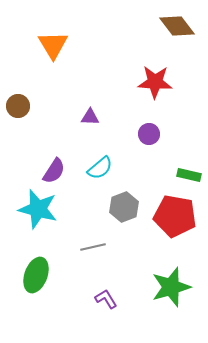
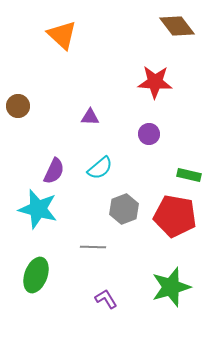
orange triangle: moved 9 px right, 10 px up; rotated 16 degrees counterclockwise
purple semicircle: rotated 8 degrees counterclockwise
gray hexagon: moved 2 px down
gray line: rotated 15 degrees clockwise
